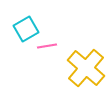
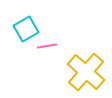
yellow cross: moved 4 px down
